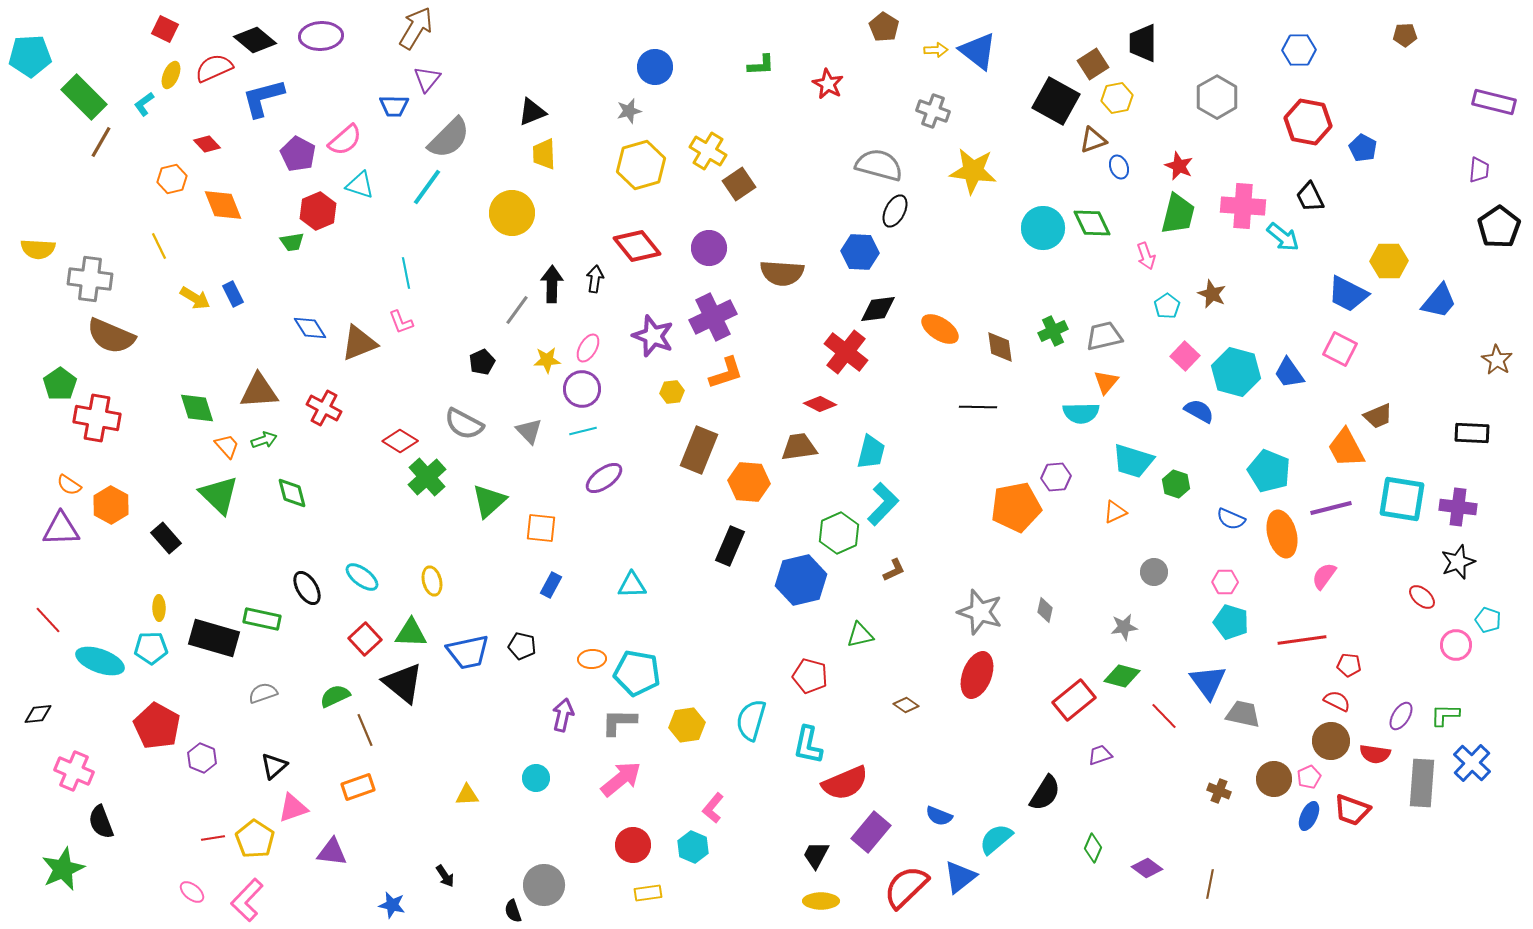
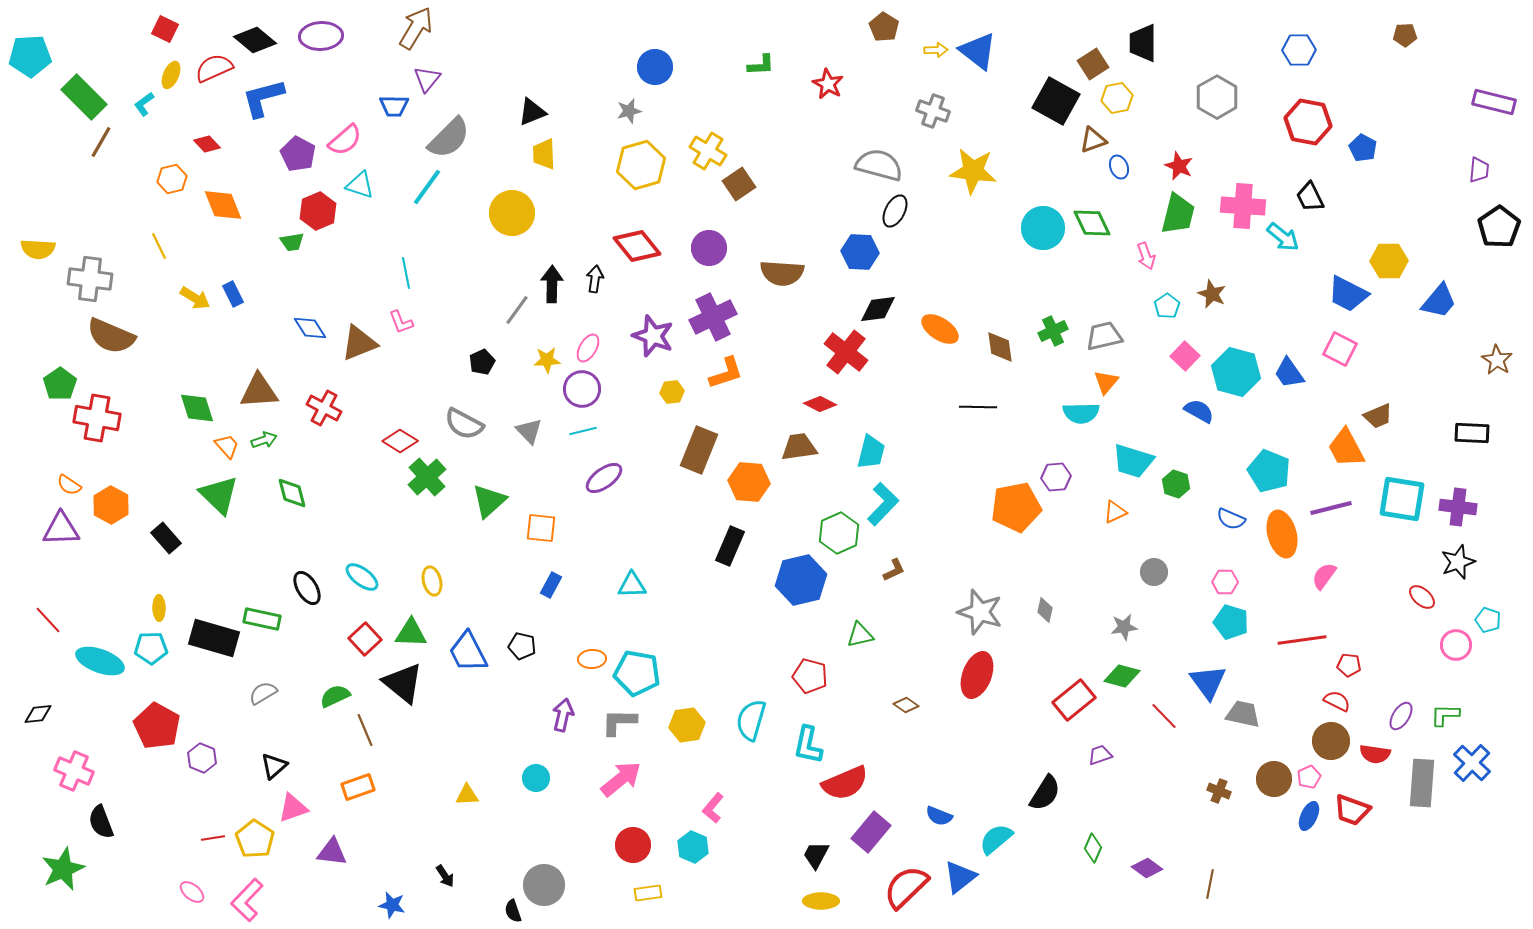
blue trapezoid at (468, 652): rotated 75 degrees clockwise
gray semicircle at (263, 693): rotated 12 degrees counterclockwise
